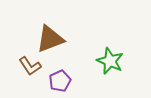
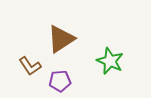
brown triangle: moved 11 px right; rotated 12 degrees counterclockwise
purple pentagon: rotated 20 degrees clockwise
